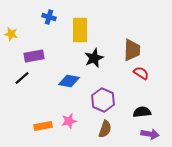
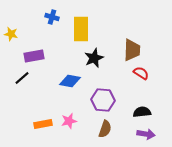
blue cross: moved 3 px right
yellow rectangle: moved 1 px right, 1 px up
blue diamond: moved 1 px right
purple hexagon: rotated 20 degrees counterclockwise
orange rectangle: moved 2 px up
purple arrow: moved 4 px left
